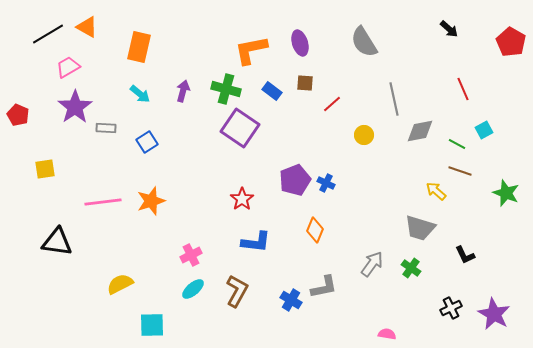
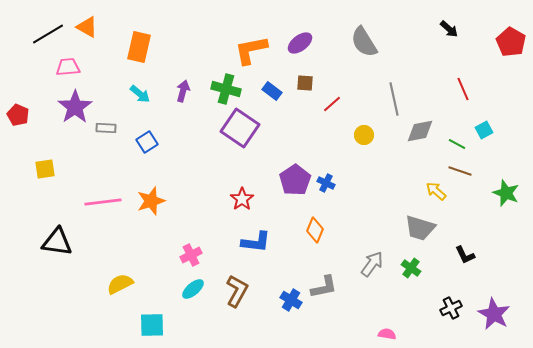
purple ellipse at (300, 43): rotated 70 degrees clockwise
pink trapezoid at (68, 67): rotated 25 degrees clockwise
purple pentagon at (295, 180): rotated 12 degrees counterclockwise
